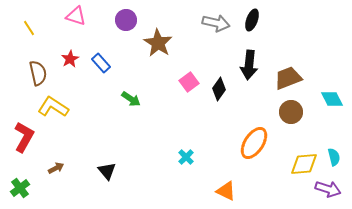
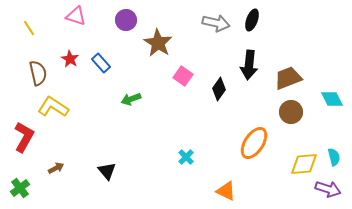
red star: rotated 12 degrees counterclockwise
pink square: moved 6 px left, 6 px up; rotated 18 degrees counterclockwise
green arrow: rotated 126 degrees clockwise
